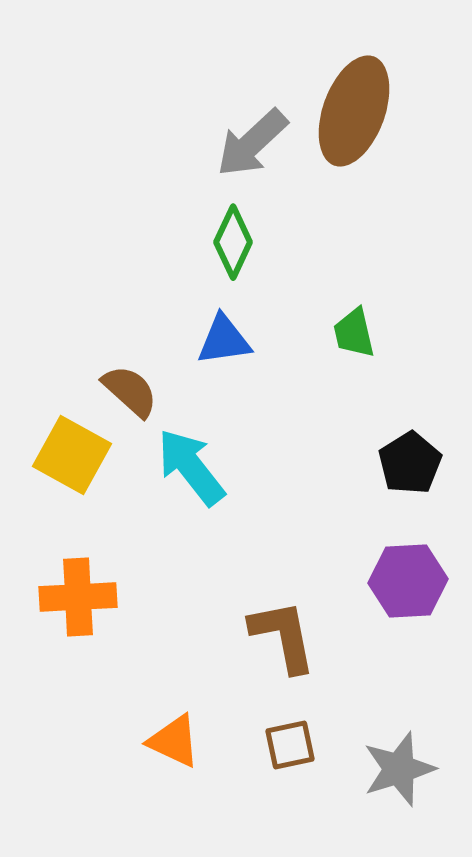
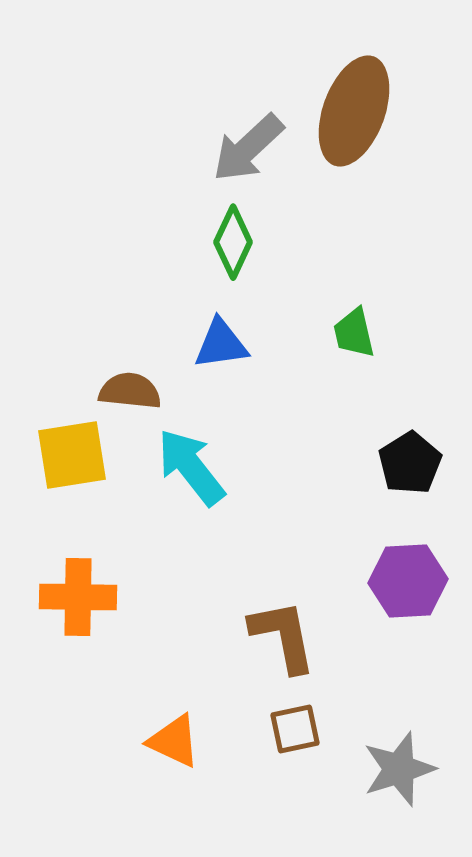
gray arrow: moved 4 px left, 5 px down
blue triangle: moved 3 px left, 4 px down
brown semicircle: rotated 36 degrees counterclockwise
yellow square: rotated 38 degrees counterclockwise
orange cross: rotated 4 degrees clockwise
brown square: moved 5 px right, 16 px up
